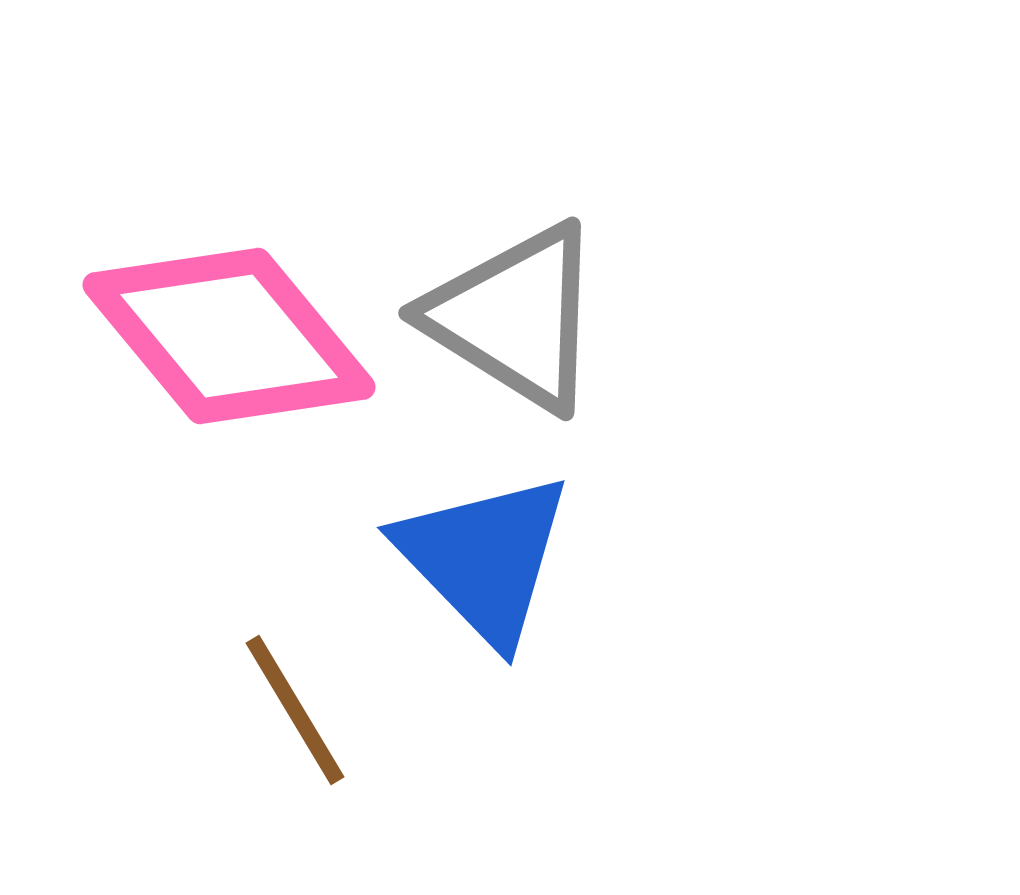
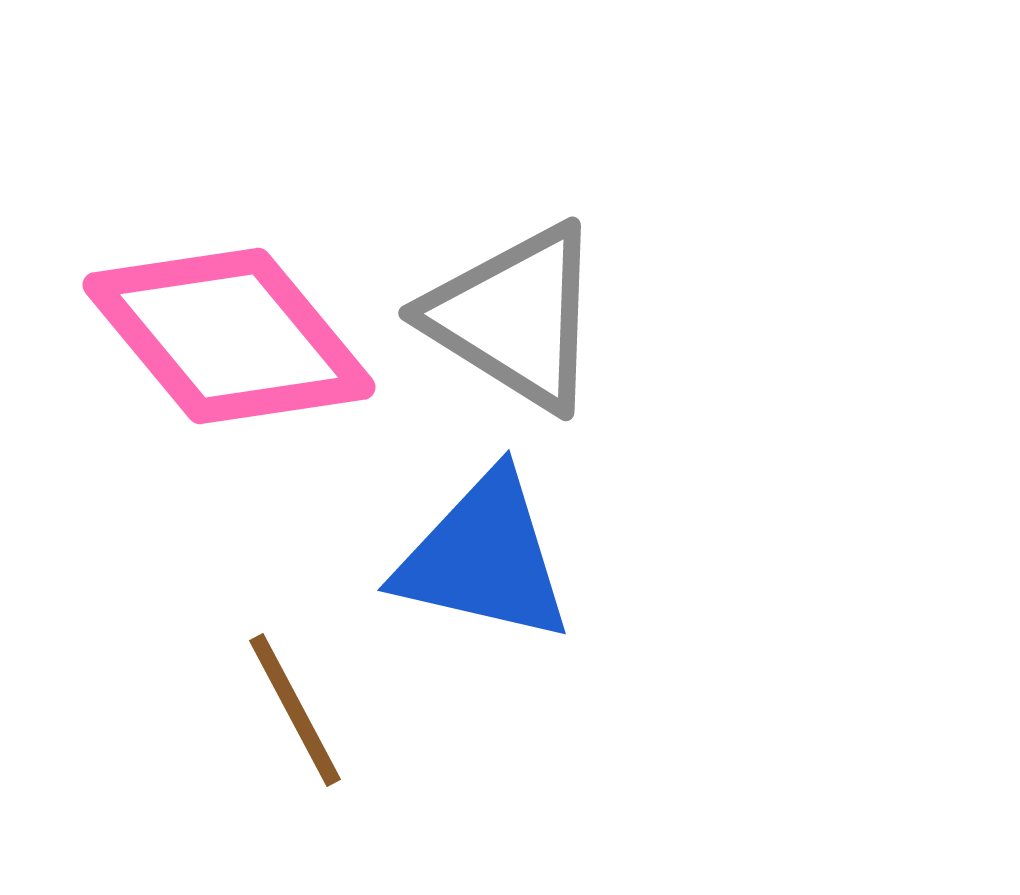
blue triangle: rotated 33 degrees counterclockwise
brown line: rotated 3 degrees clockwise
